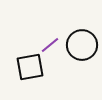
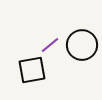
black square: moved 2 px right, 3 px down
